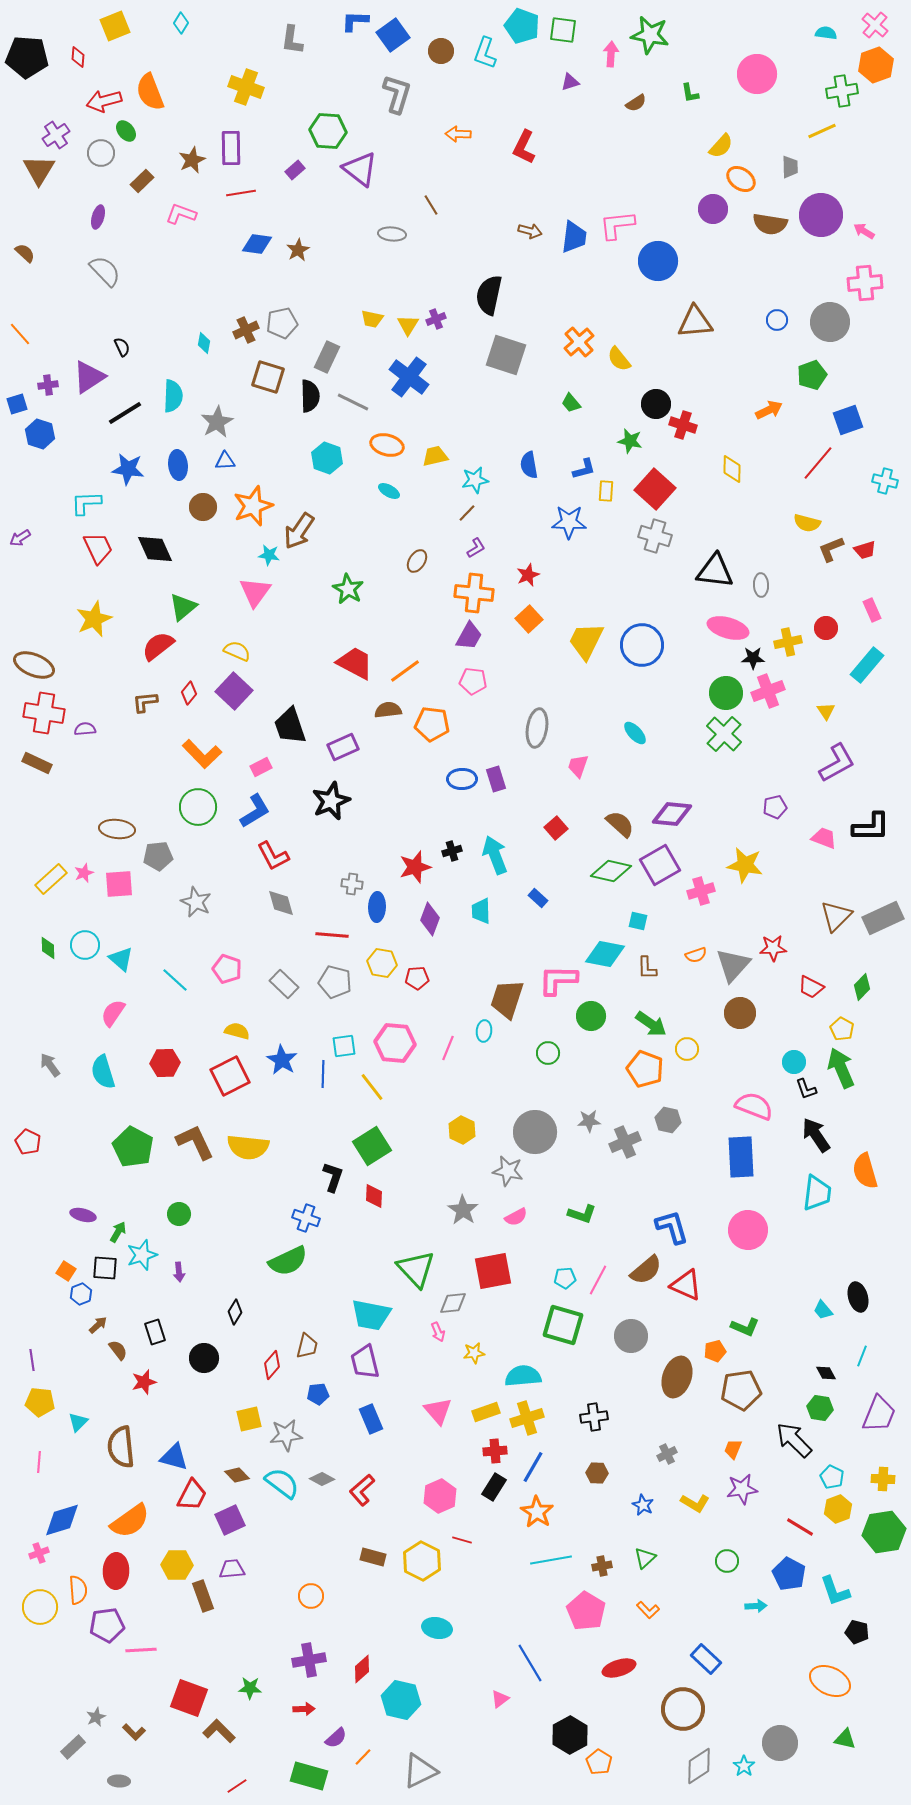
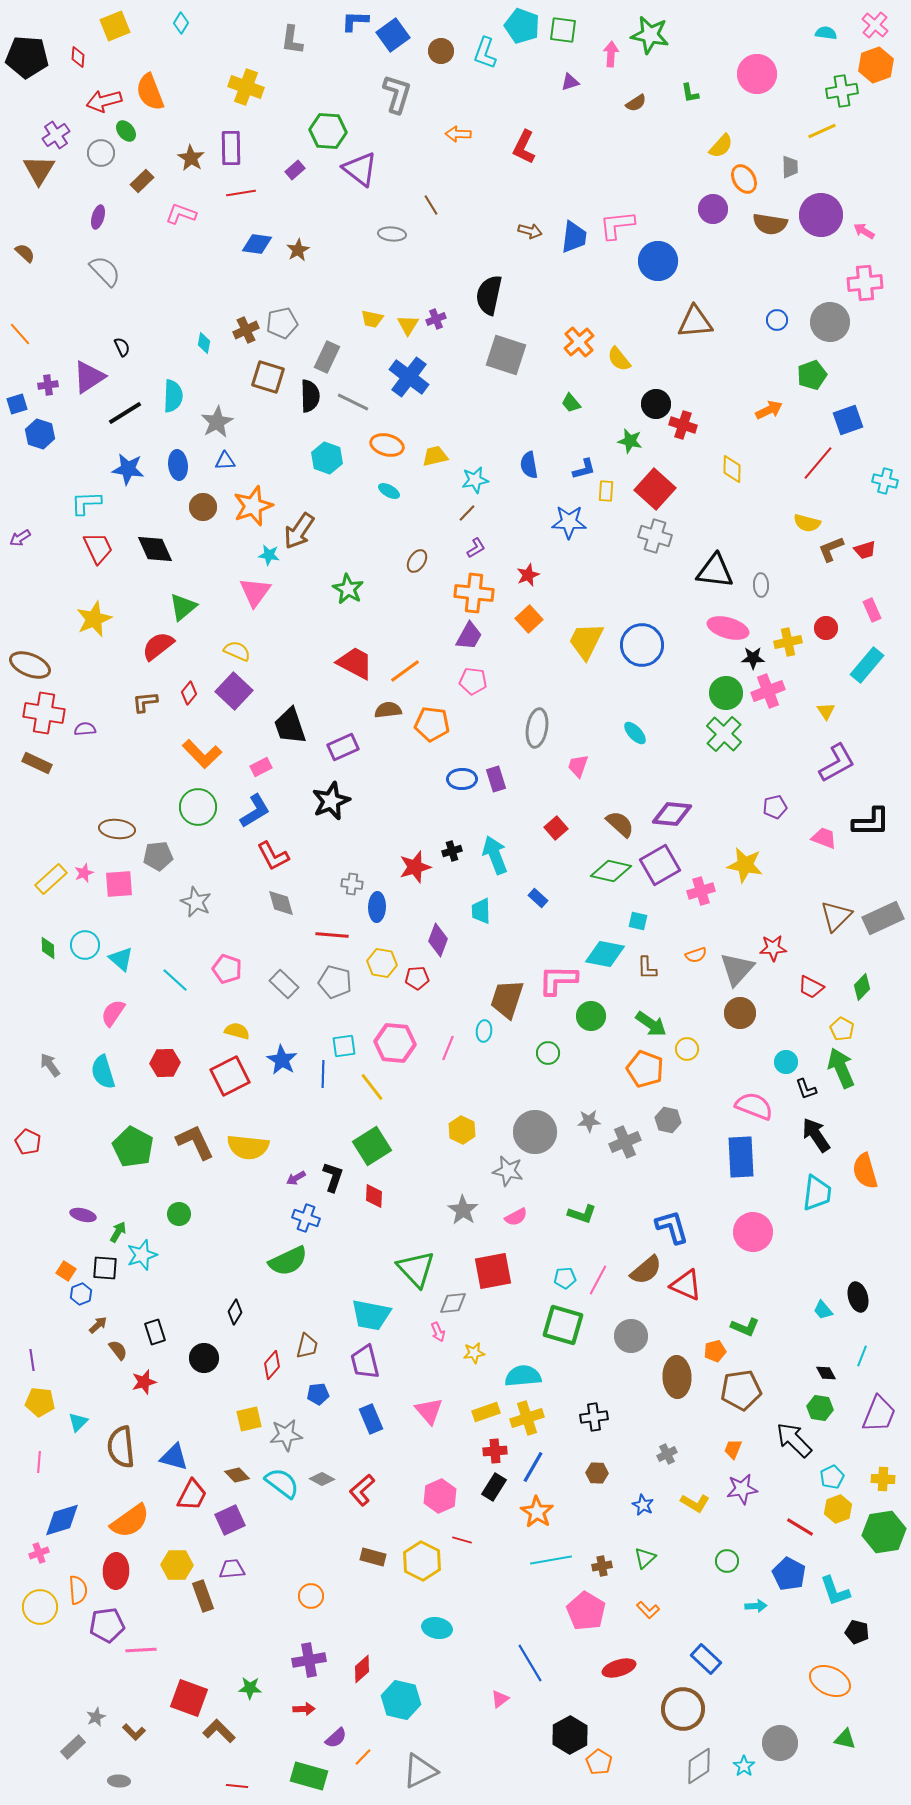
brown star at (192, 160): moved 1 px left, 2 px up; rotated 16 degrees counterclockwise
orange ellipse at (741, 179): moved 3 px right; rotated 24 degrees clockwise
brown ellipse at (34, 665): moved 4 px left
black L-shape at (871, 827): moved 5 px up
purple diamond at (430, 919): moved 8 px right, 21 px down
gray triangle at (733, 965): moved 4 px right, 4 px down
cyan circle at (794, 1062): moved 8 px left
pink circle at (748, 1230): moved 5 px right, 2 px down
purple arrow at (179, 1272): moved 117 px right, 94 px up; rotated 66 degrees clockwise
brown ellipse at (677, 1377): rotated 21 degrees counterclockwise
pink triangle at (438, 1411): moved 9 px left
cyan pentagon at (832, 1477): rotated 20 degrees clockwise
red line at (237, 1786): rotated 40 degrees clockwise
